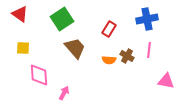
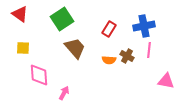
blue cross: moved 3 px left, 7 px down
